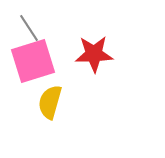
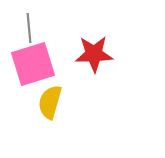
gray line: rotated 28 degrees clockwise
pink square: moved 3 px down
